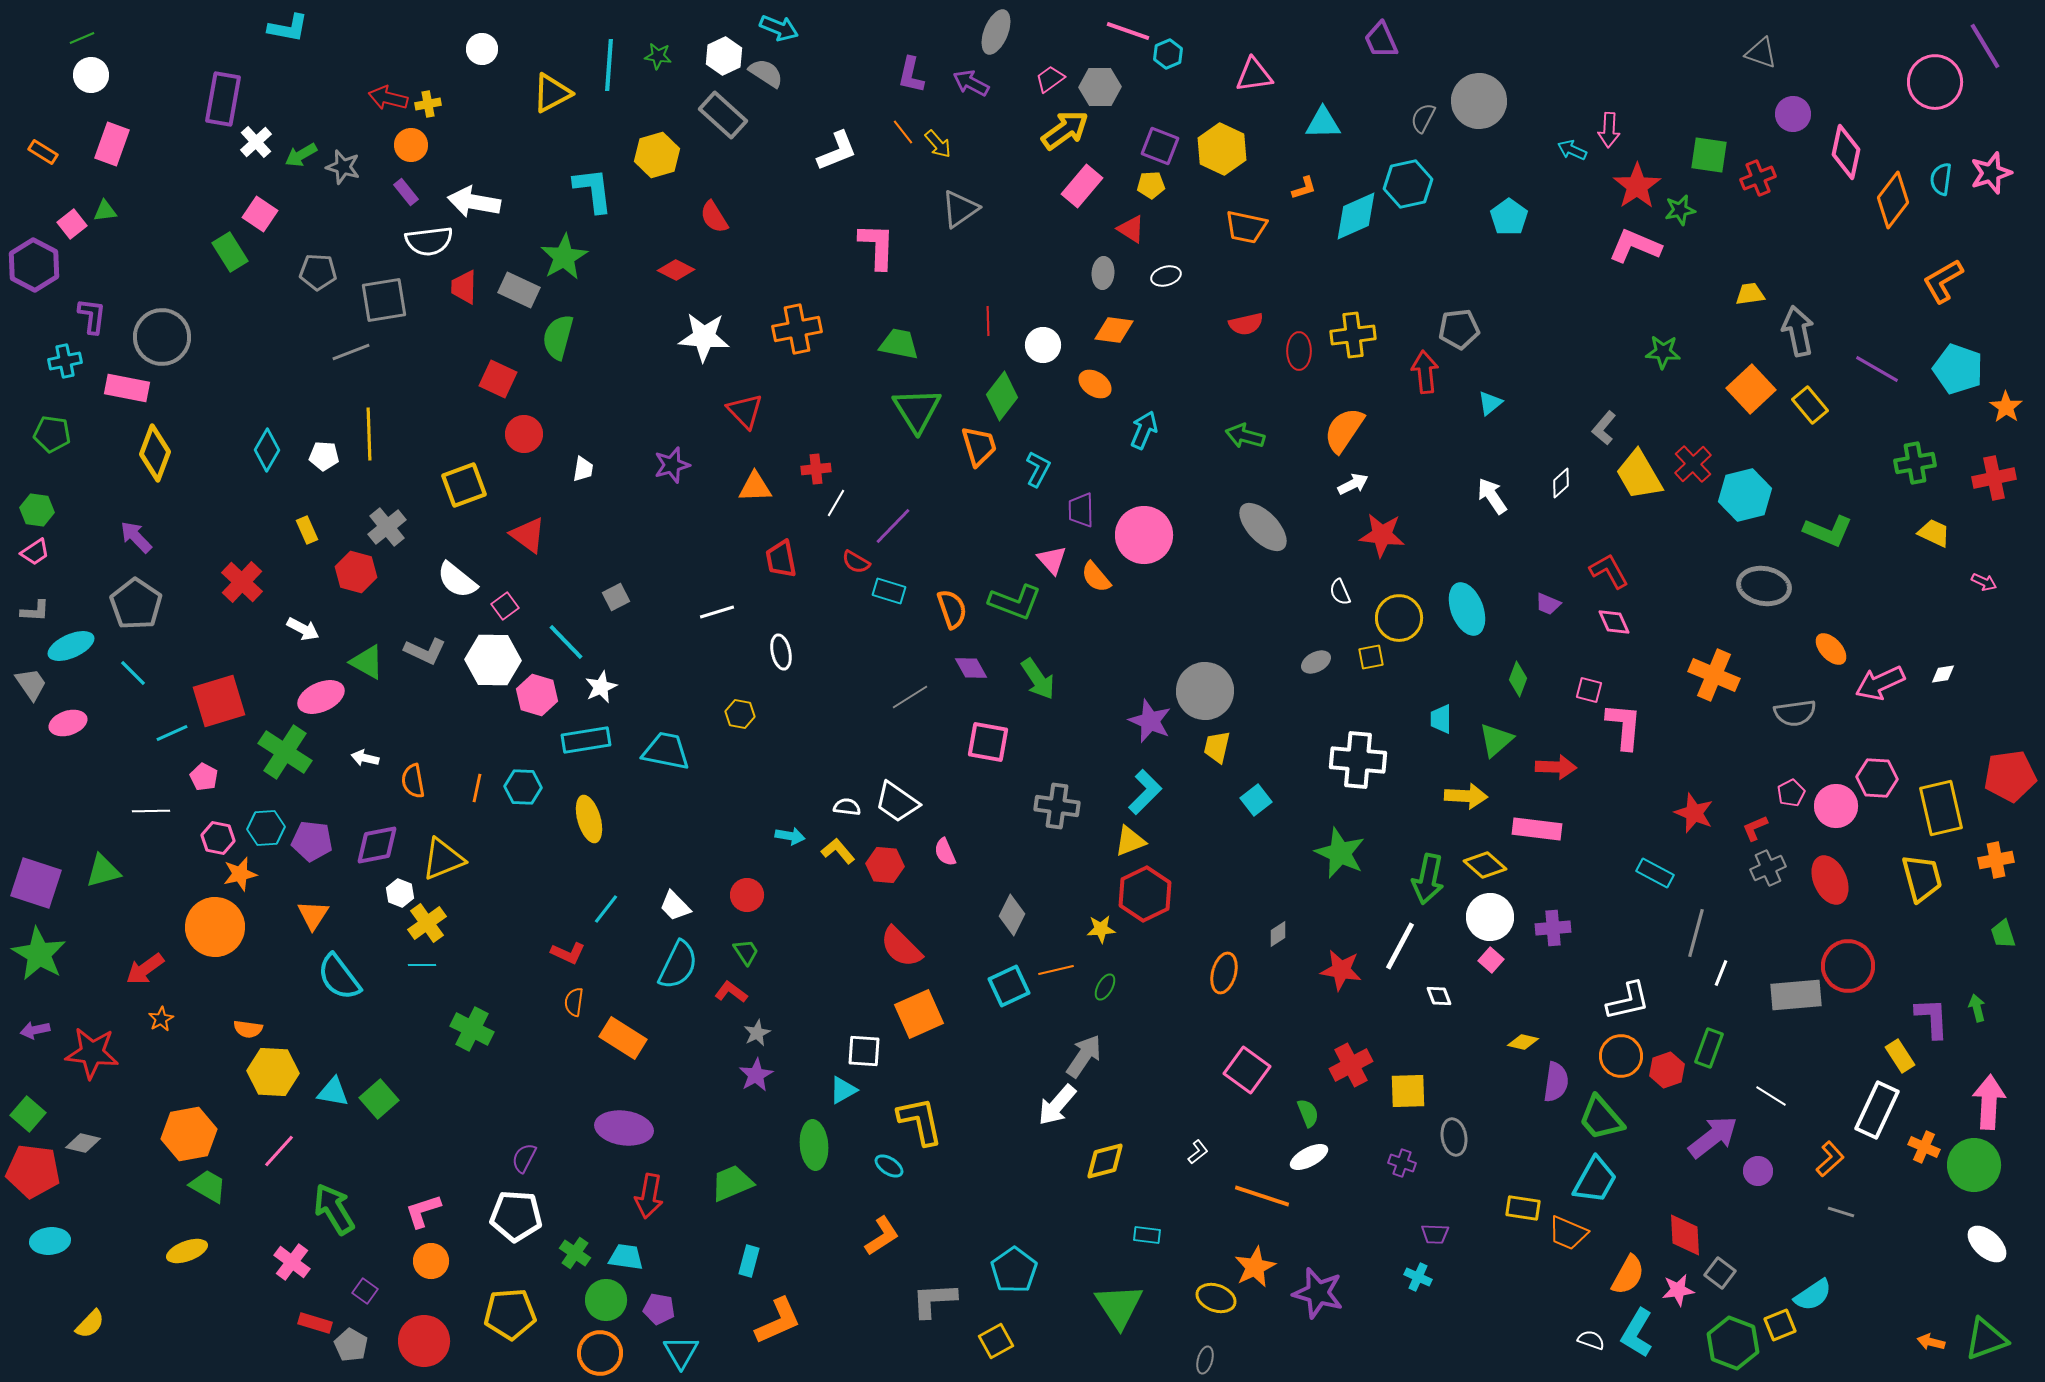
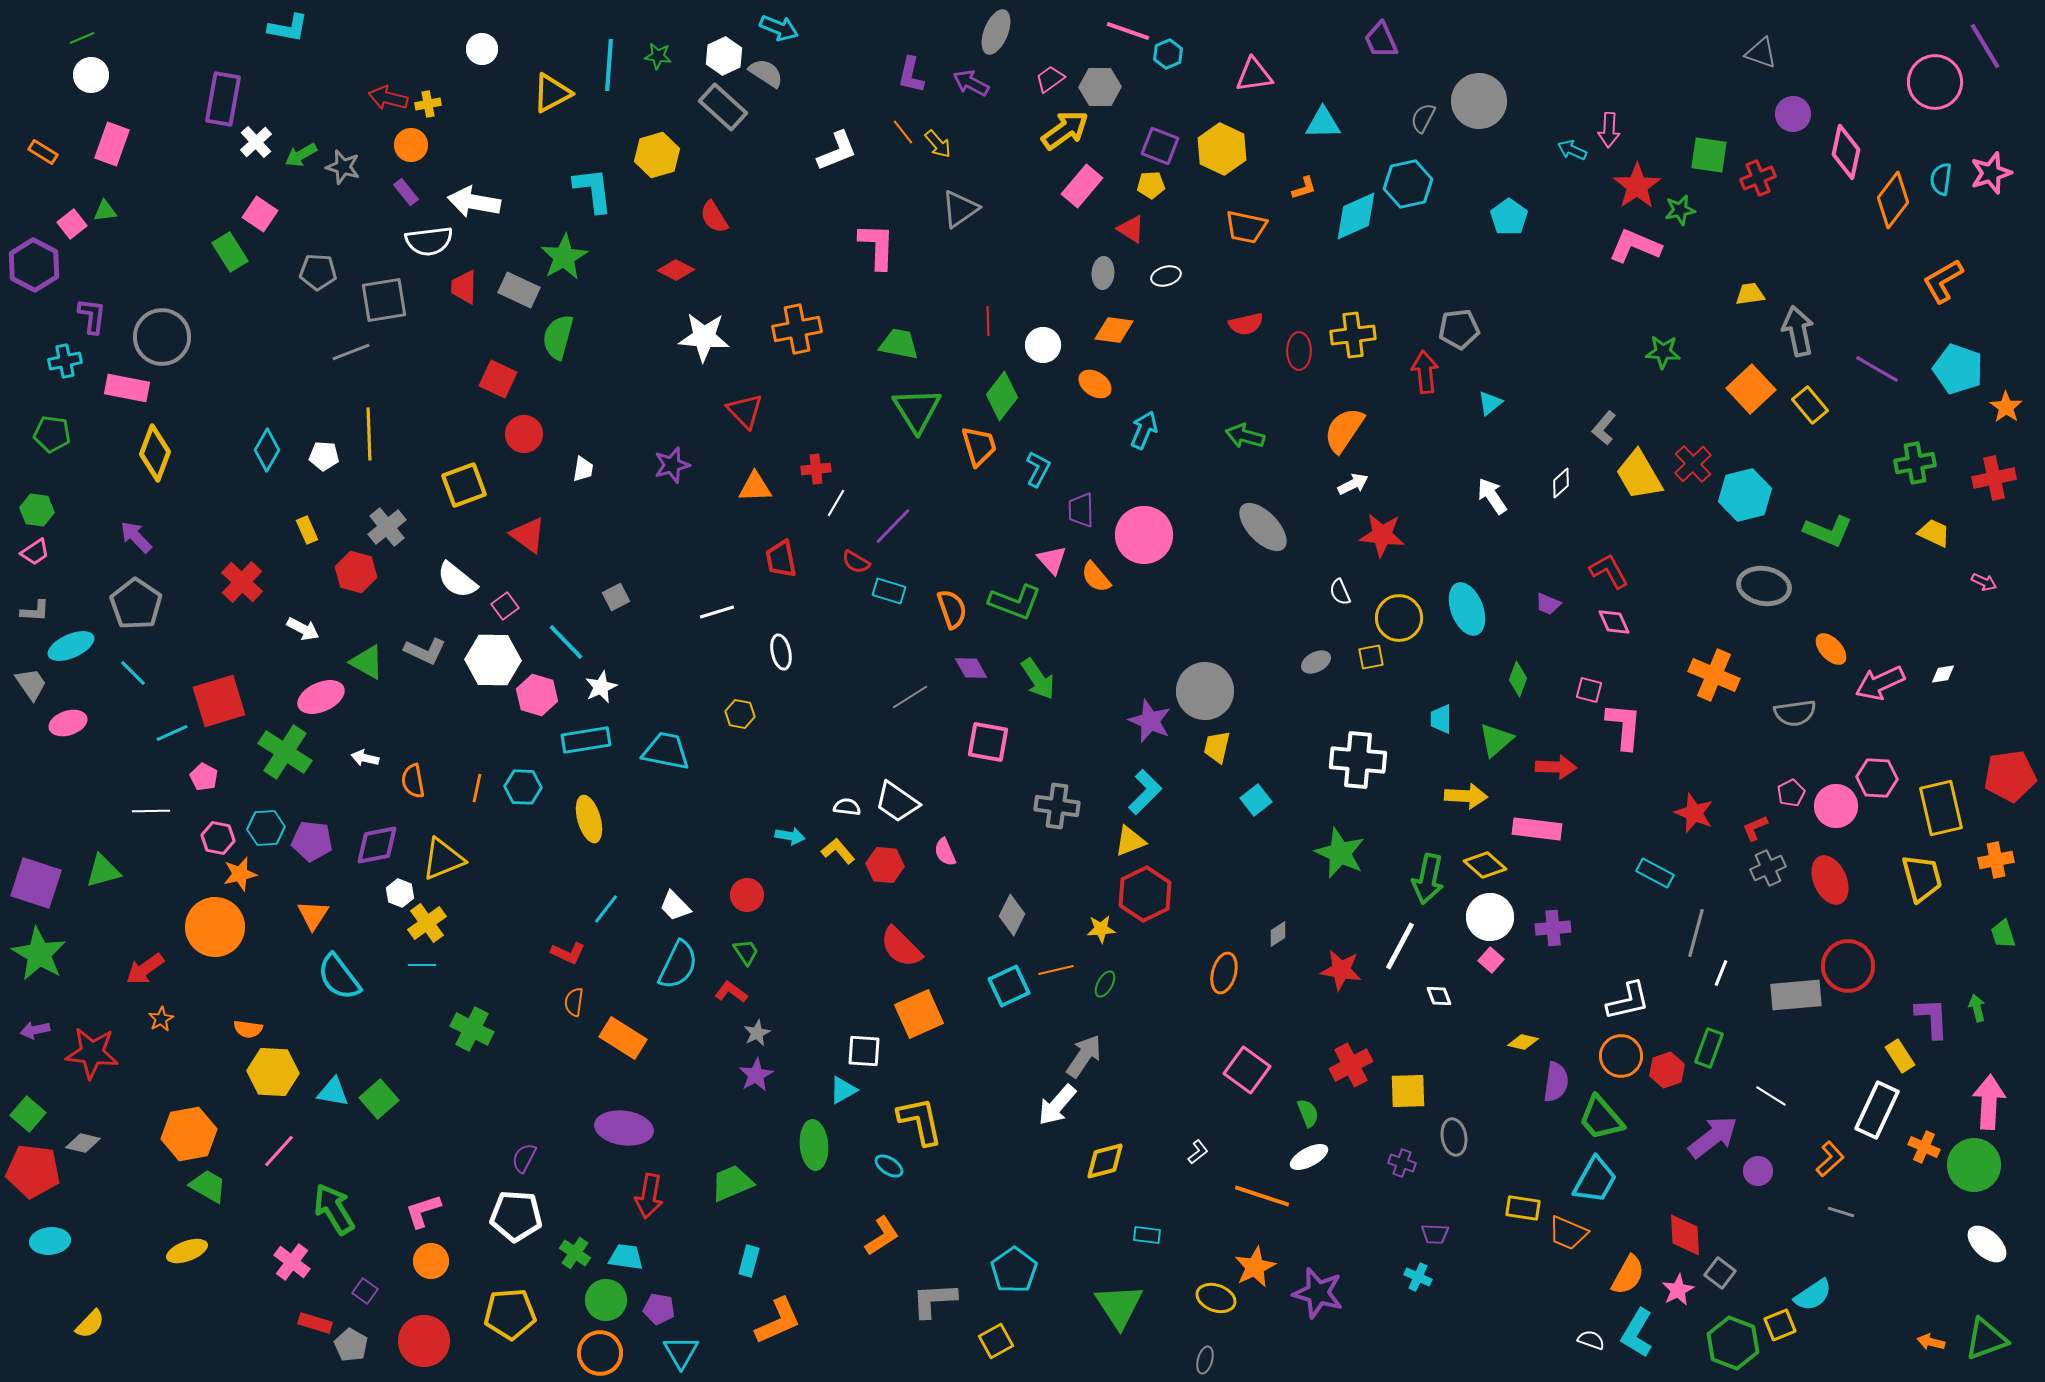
gray rectangle at (723, 115): moved 8 px up
green ellipse at (1105, 987): moved 3 px up
pink star at (1678, 1290): rotated 20 degrees counterclockwise
